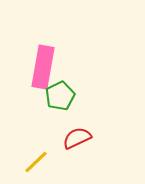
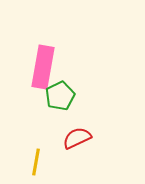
yellow line: rotated 36 degrees counterclockwise
